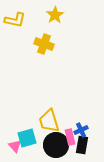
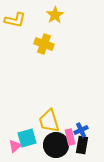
pink triangle: rotated 32 degrees clockwise
